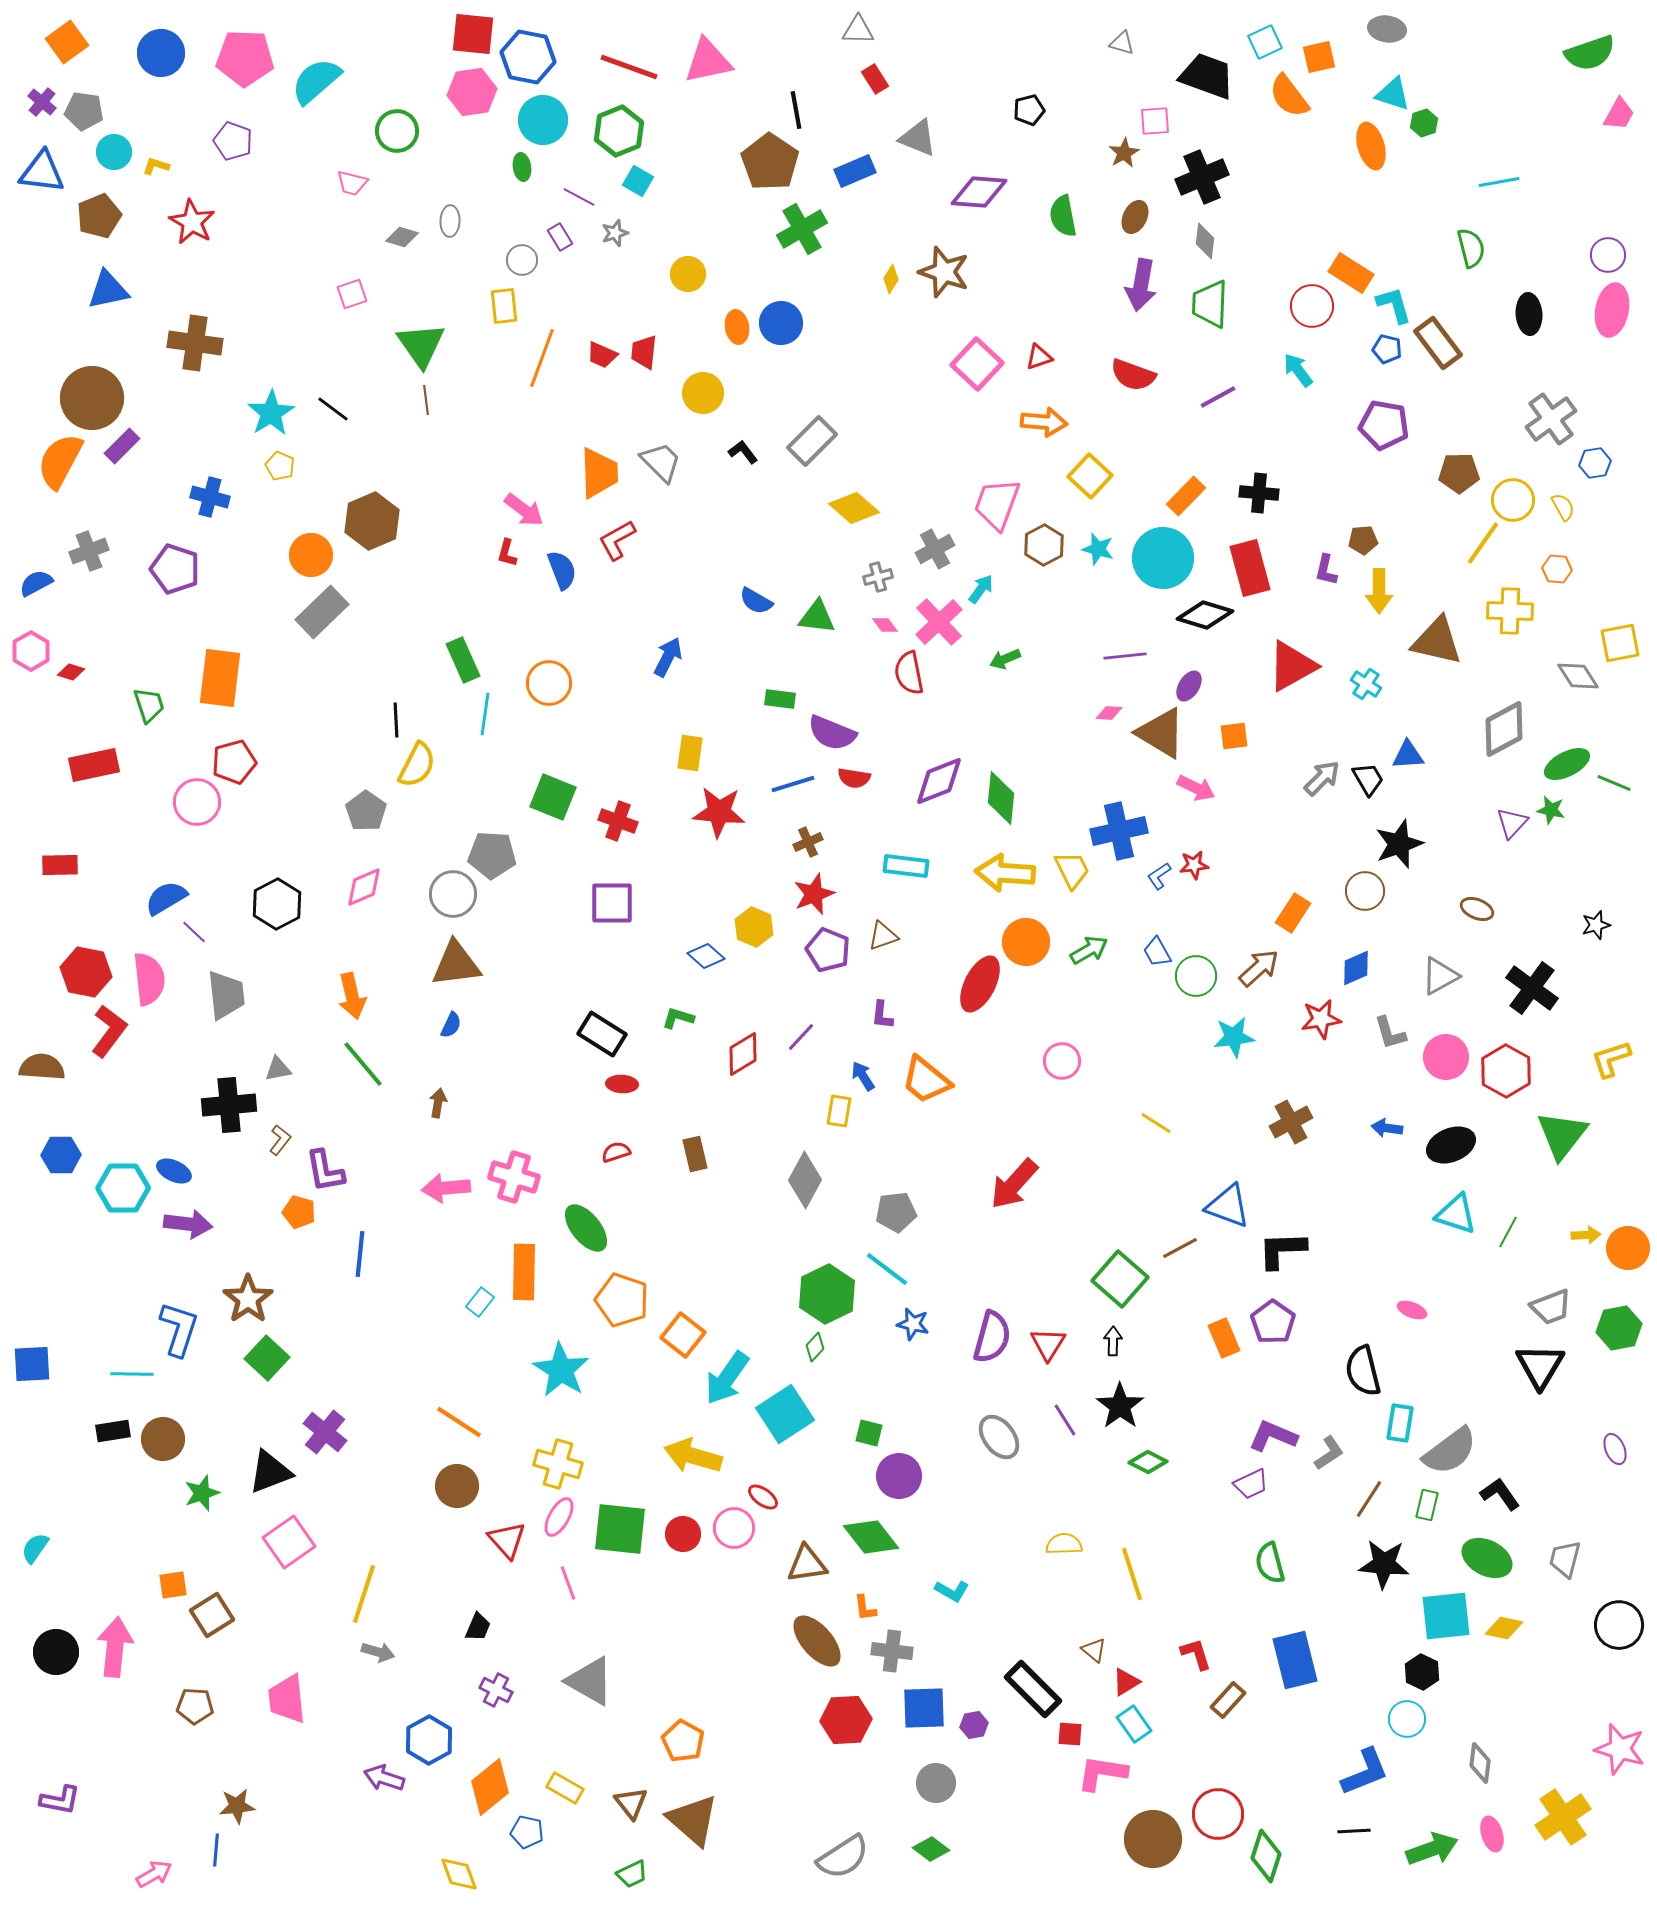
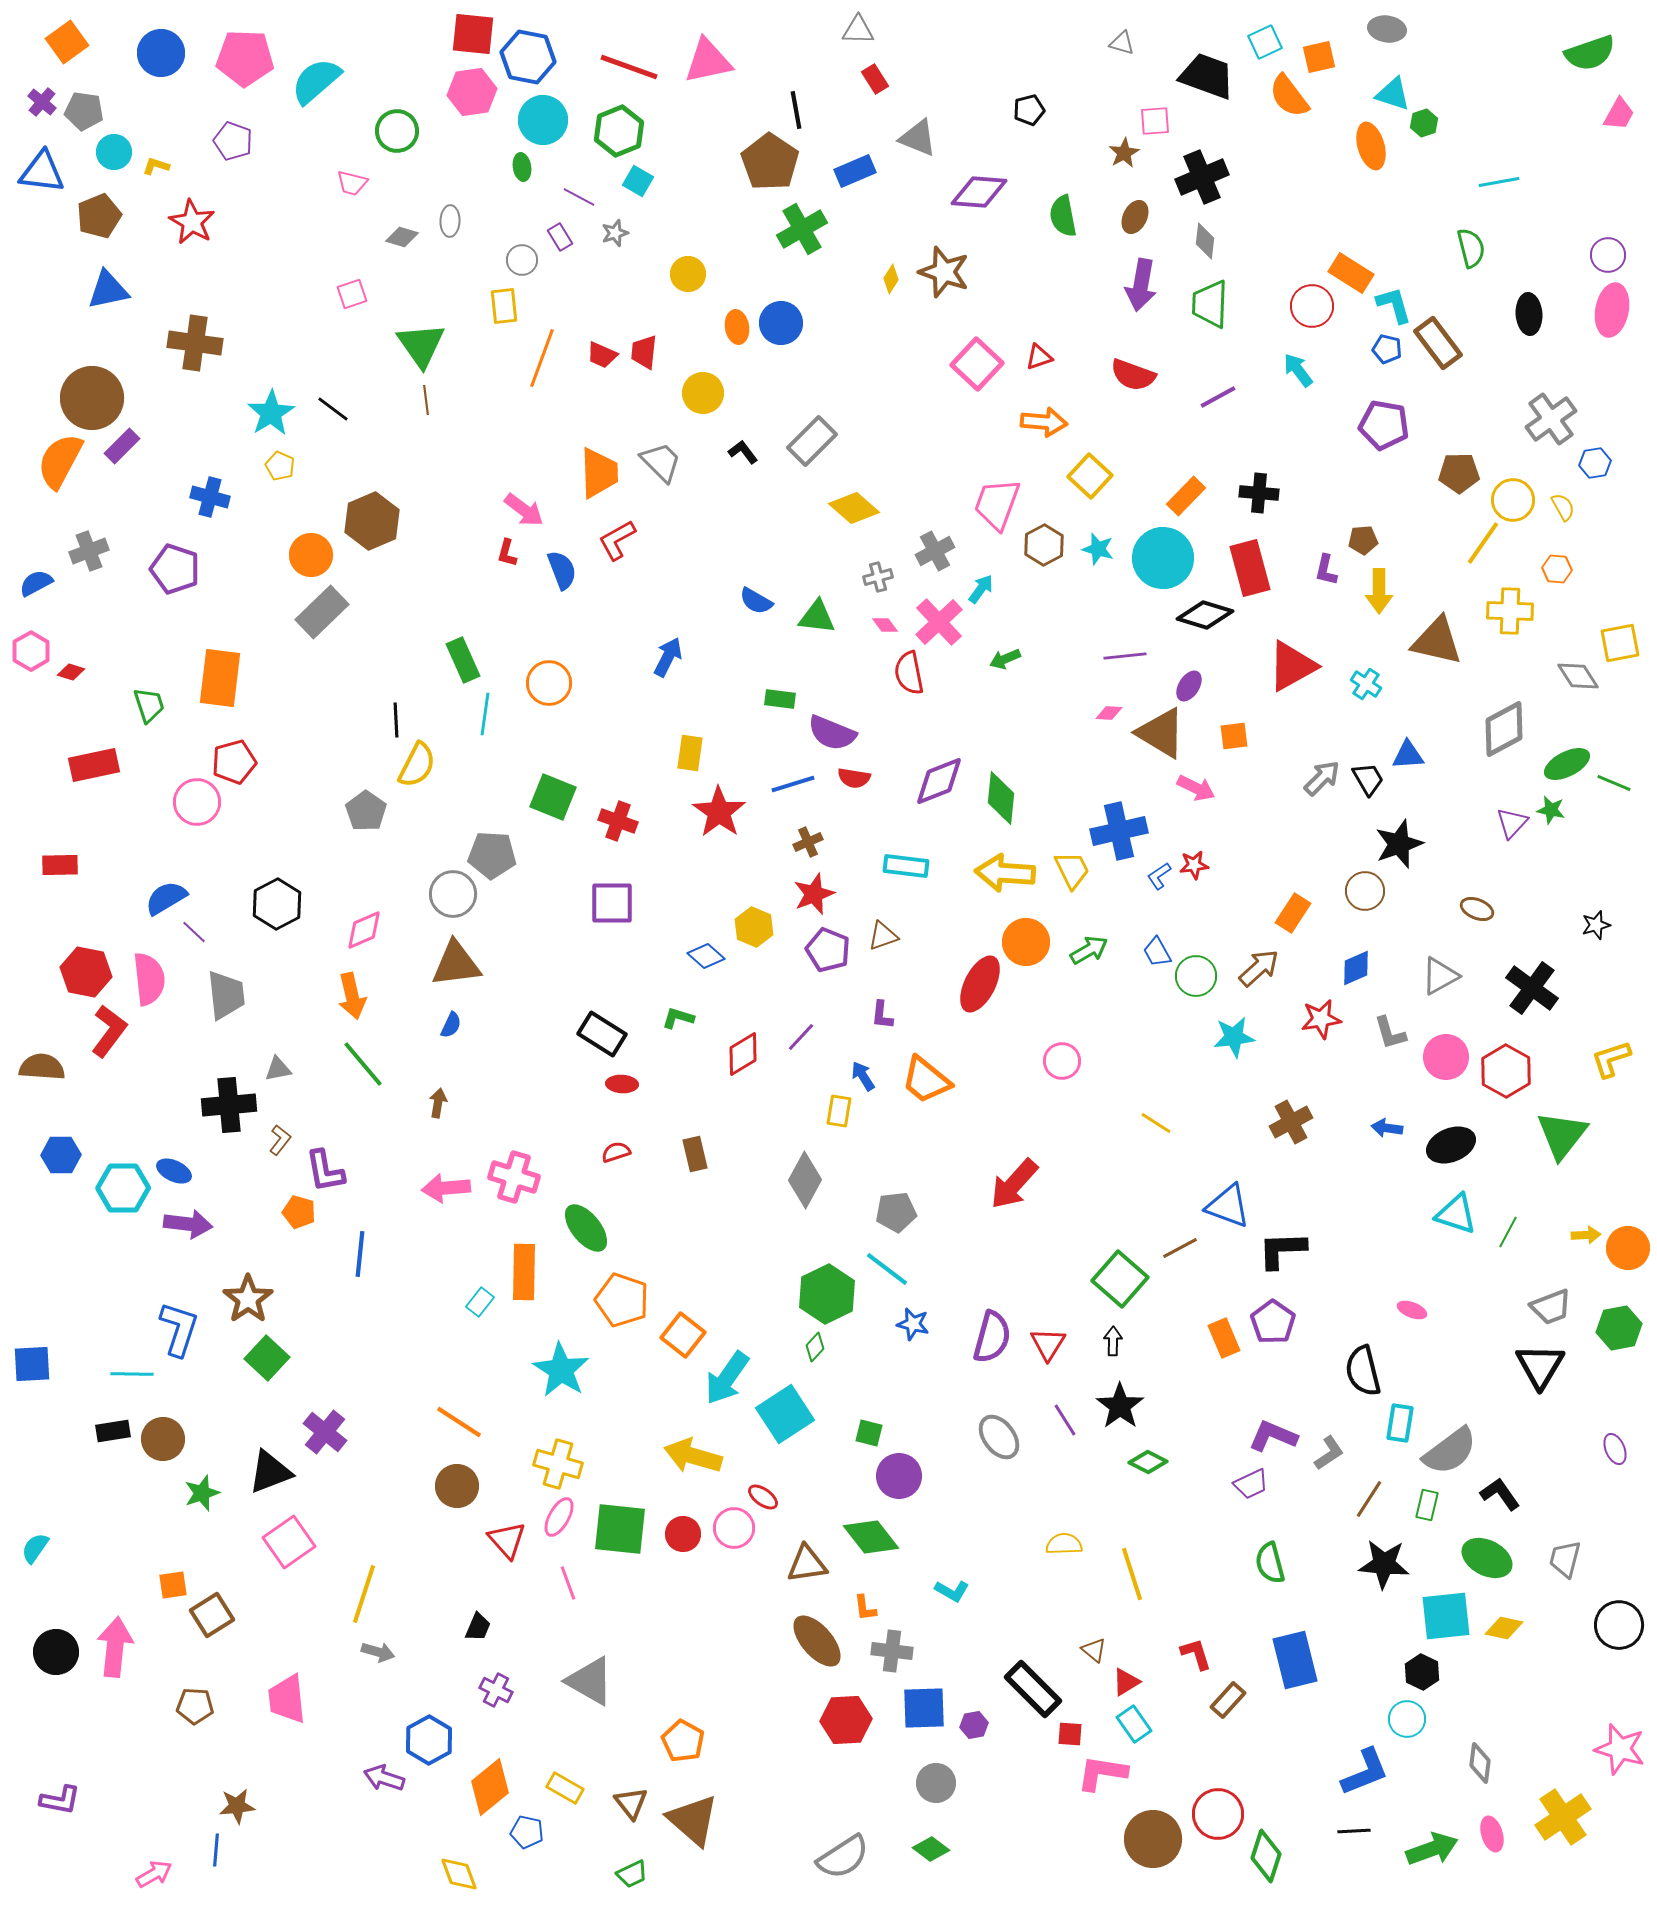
gray cross at (935, 549): moved 2 px down
red star at (719, 812): rotated 30 degrees clockwise
pink diamond at (364, 887): moved 43 px down
